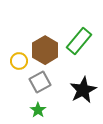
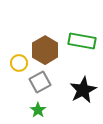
green rectangle: moved 3 px right; rotated 60 degrees clockwise
yellow circle: moved 2 px down
